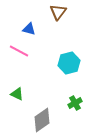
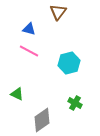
pink line: moved 10 px right
green cross: rotated 32 degrees counterclockwise
